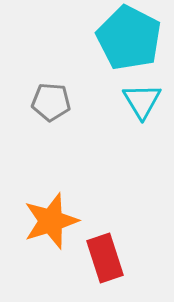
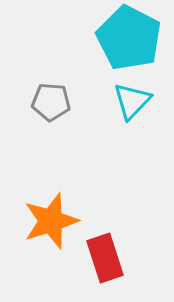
cyan triangle: moved 10 px left; rotated 15 degrees clockwise
